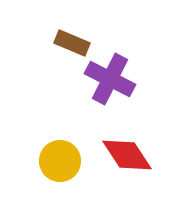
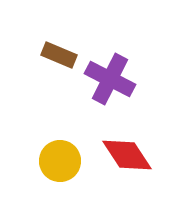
brown rectangle: moved 13 px left, 12 px down
